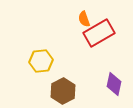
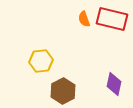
red rectangle: moved 13 px right, 14 px up; rotated 44 degrees clockwise
